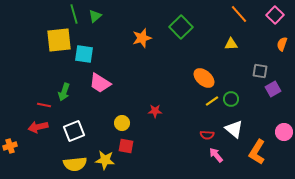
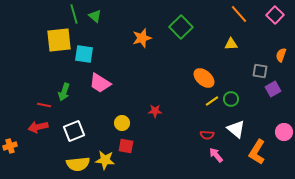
green triangle: rotated 40 degrees counterclockwise
orange semicircle: moved 1 px left, 11 px down
white triangle: moved 2 px right
yellow semicircle: moved 3 px right
